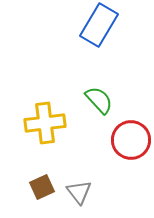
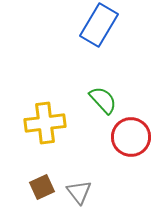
green semicircle: moved 4 px right
red circle: moved 3 px up
